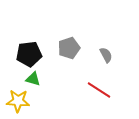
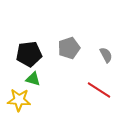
yellow star: moved 1 px right, 1 px up
